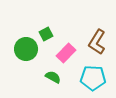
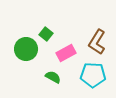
green square: rotated 24 degrees counterclockwise
pink rectangle: rotated 18 degrees clockwise
cyan pentagon: moved 3 px up
